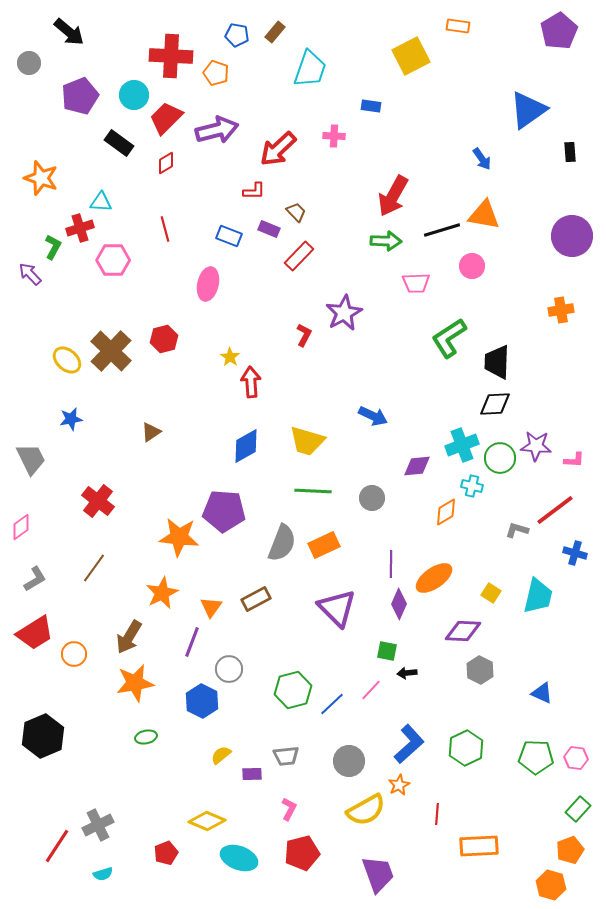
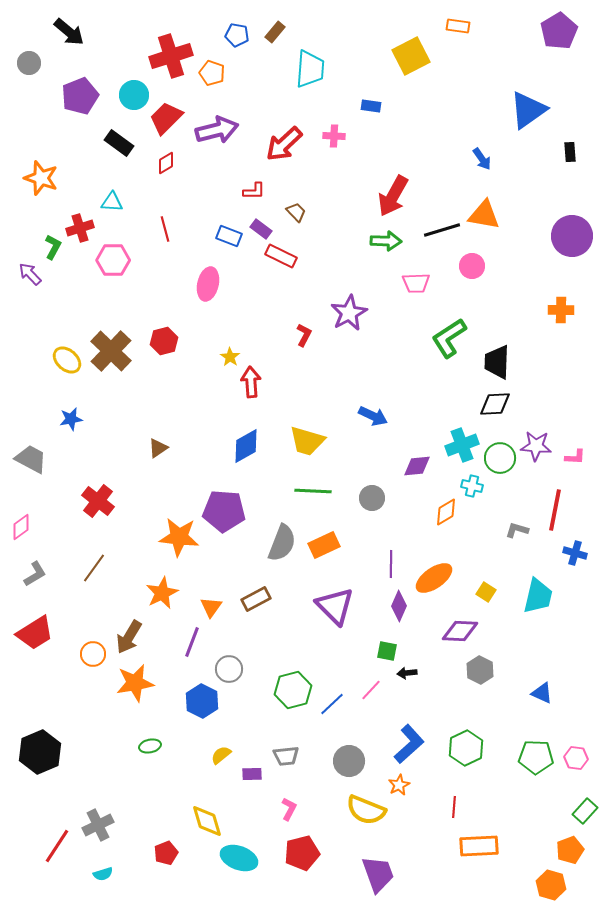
red cross at (171, 56): rotated 21 degrees counterclockwise
cyan trapezoid at (310, 69): rotated 15 degrees counterclockwise
orange pentagon at (216, 73): moved 4 px left
red arrow at (278, 149): moved 6 px right, 5 px up
cyan triangle at (101, 202): moved 11 px right
purple rectangle at (269, 229): moved 8 px left; rotated 15 degrees clockwise
red rectangle at (299, 256): moved 18 px left; rotated 72 degrees clockwise
orange cross at (561, 310): rotated 10 degrees clockwise
purple star at (344, 313): moved 5 px right
red hexagon at (164, 339): moved 2 px down
brown triangle at (151, 432): moved 7 px right, 16 px down
gray trapezoid at (31, 459): rotated 36 degrees counterclockwise
pink L-shape at (574, 460): moved 1 px right, 3 px up
red line at (555, 510): rotated 42 degrees counterclockwise
gray L-shape at (35, 579): moved 5 px up
yellow square at (491, 593): moved 5 px left, 1 px up
purple diamond at (399, 604): moved 2 px down
purple triangle at (337, 608): moved 2 px left, 2 px up
purple diamond at (463, 631): moved 3 px left
orange circle at (74, 654): moved 19 px right
black hexagon at (43, 736): moved 3 px left, 16 px down
green ellipse at (146, 737): moved 4 px right, 9 px down
green rectangle at (578, 809): moved 7 px right, 2 px down
yellow semicircle at (366, 810): rotated 51 degrees clockwise
red line at (437, 814): moved 17 px right, 7 px up
yellow diamond at (207, 821): rotated 51 degrees clockwise
